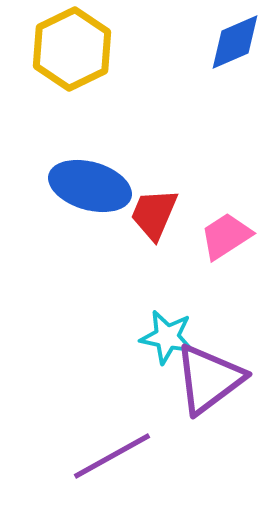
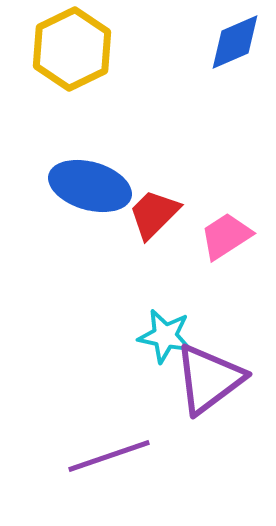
red trapezoid: rotated 22 degrees clockwise
cyan star: moved 2 px left, 1 px up
purple line: moved 3 px left; rotated 10 degrees clockwise
